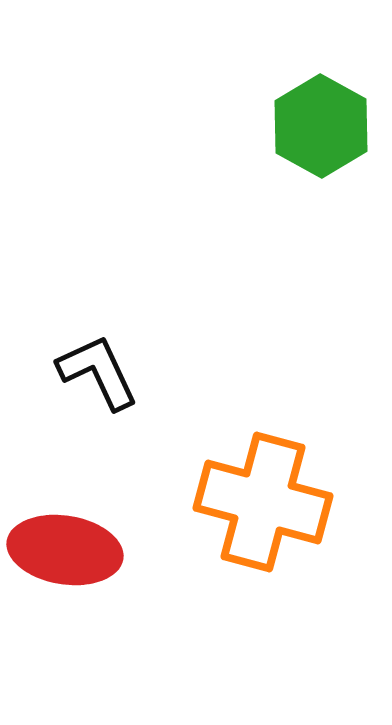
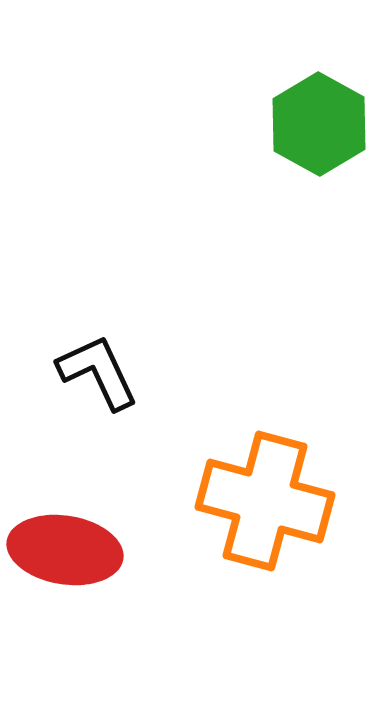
green hexagon: moved 2 px left, 2 px up
orange cross: moved 2 px right, 1 px up
